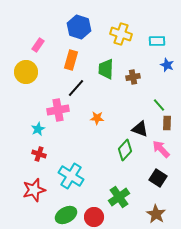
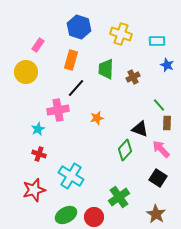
brown cross: rotated 16 degrees counterclockwise
orange star: rotated 16 degrees counterclockwise
